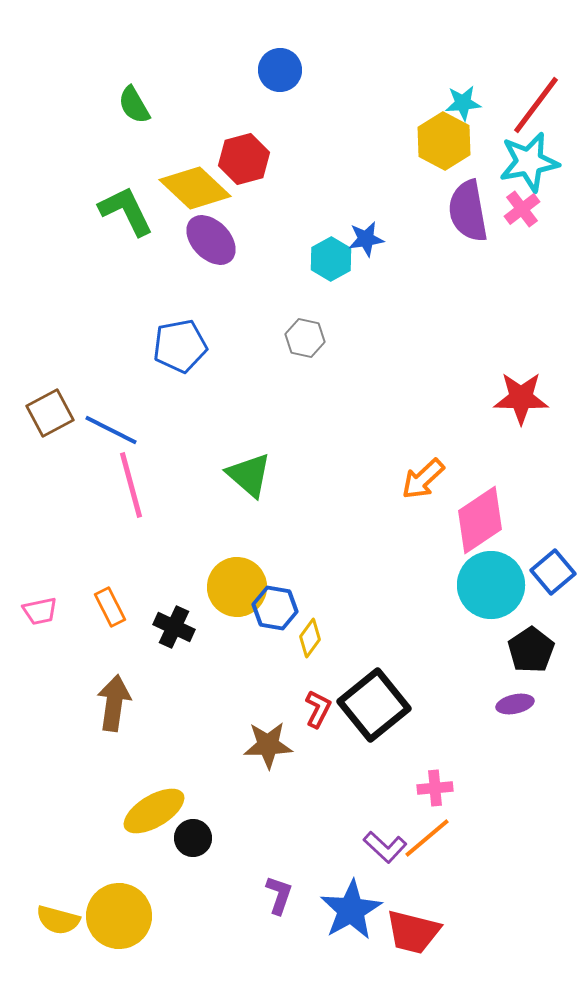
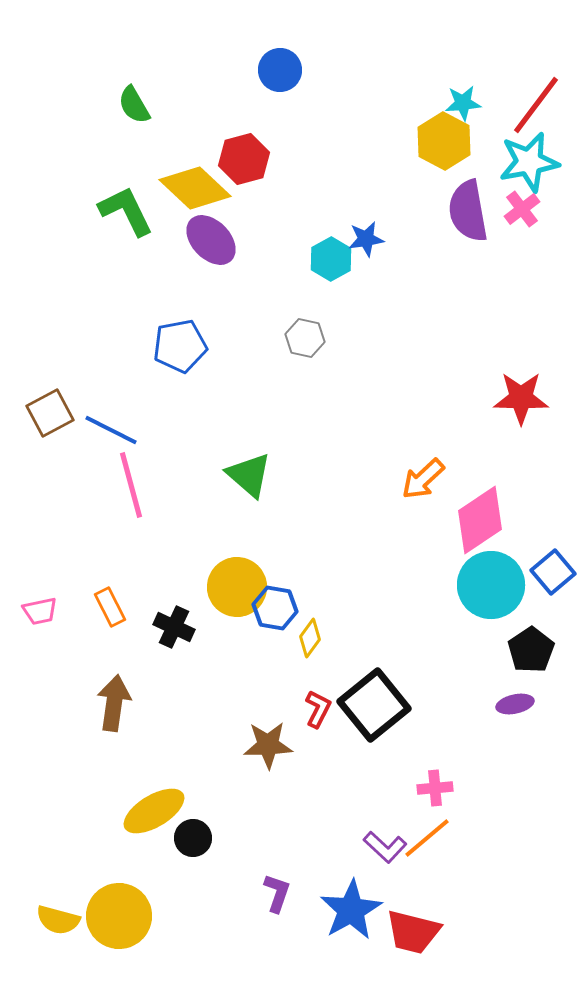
purple L-shape at (279, 895): moved 2 px left, 2 px up
